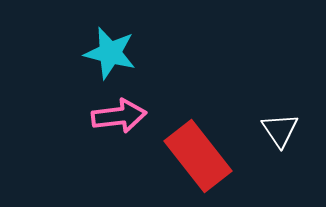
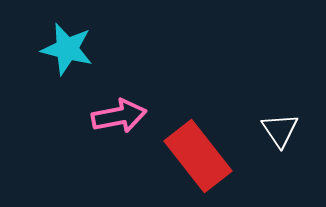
cyan star: moved 43 px left, 4 px up
pink arrow: rotated 4 degrees counterclockwise
